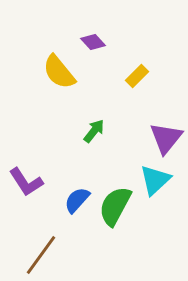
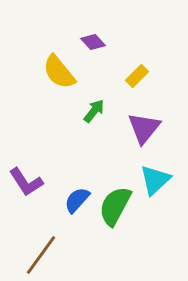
green arrow: moved 20 px up
purple triangle: moved 22 px left, 10 px up
